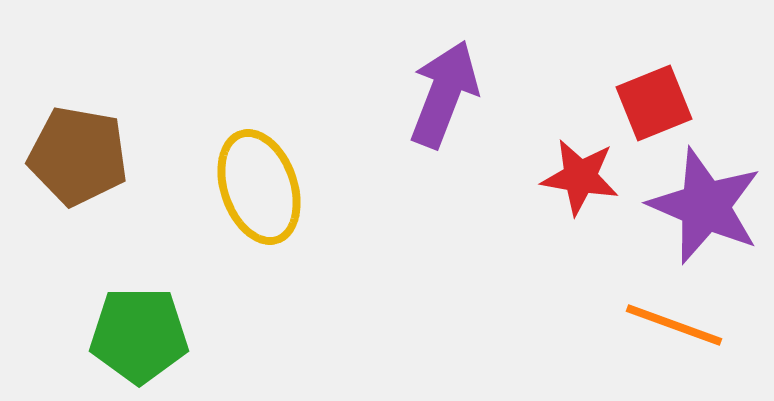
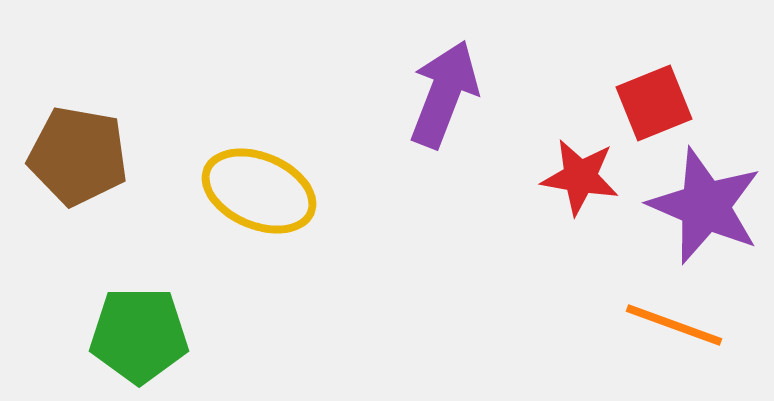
yellow ellipse: moved 4 px down; rotated 48 degrees counterclockwise
